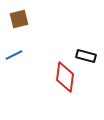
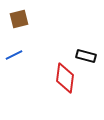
red diamond: moved 1 px down
